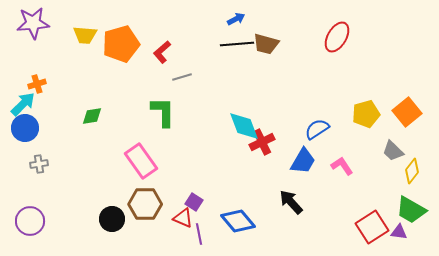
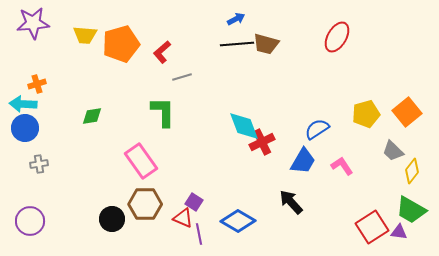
cyan arrow: rotated 132 degrees counterclockwise
blue diamond: rotated 20 degrees counterclockwise
